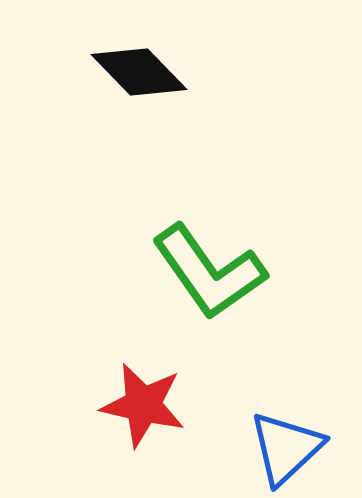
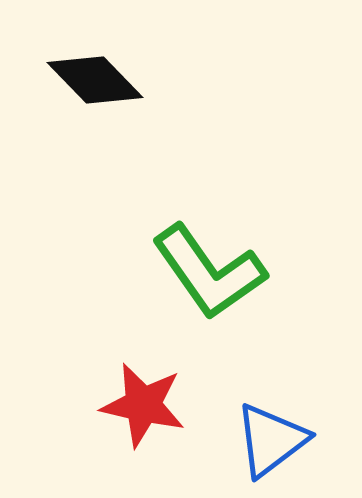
black diamond: moved 44 px left, 8 px down
blue triangle: moved 15 px left, 8 px up; rotated 6 degrees clockwise
